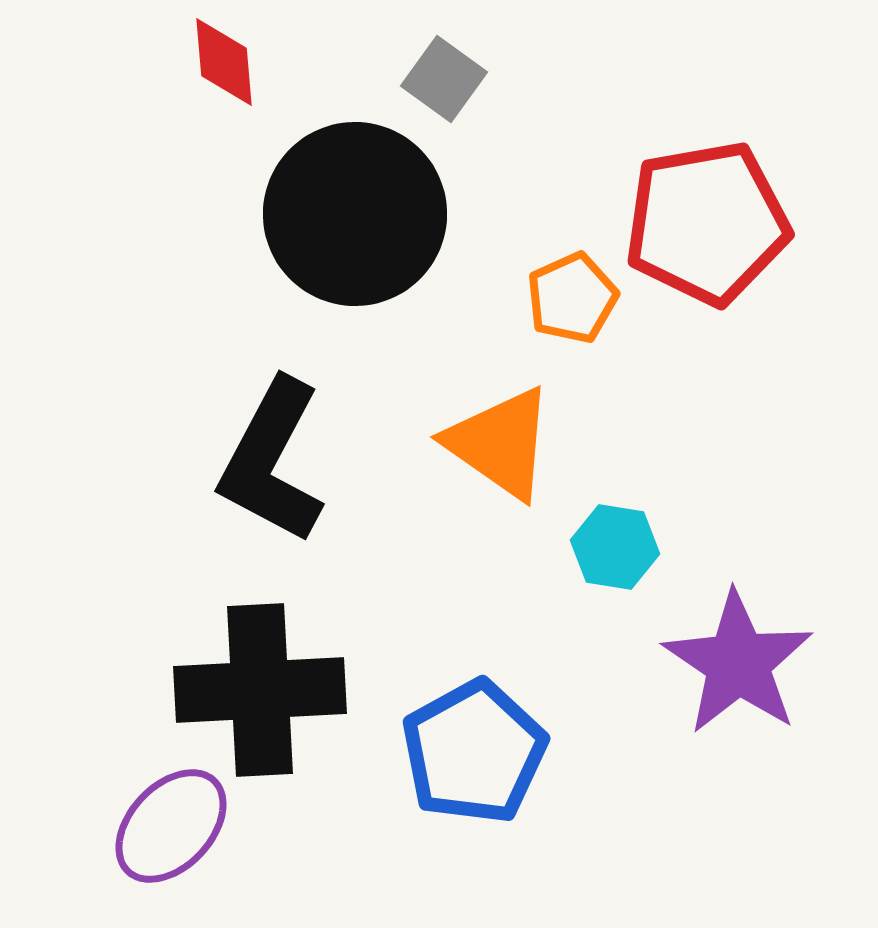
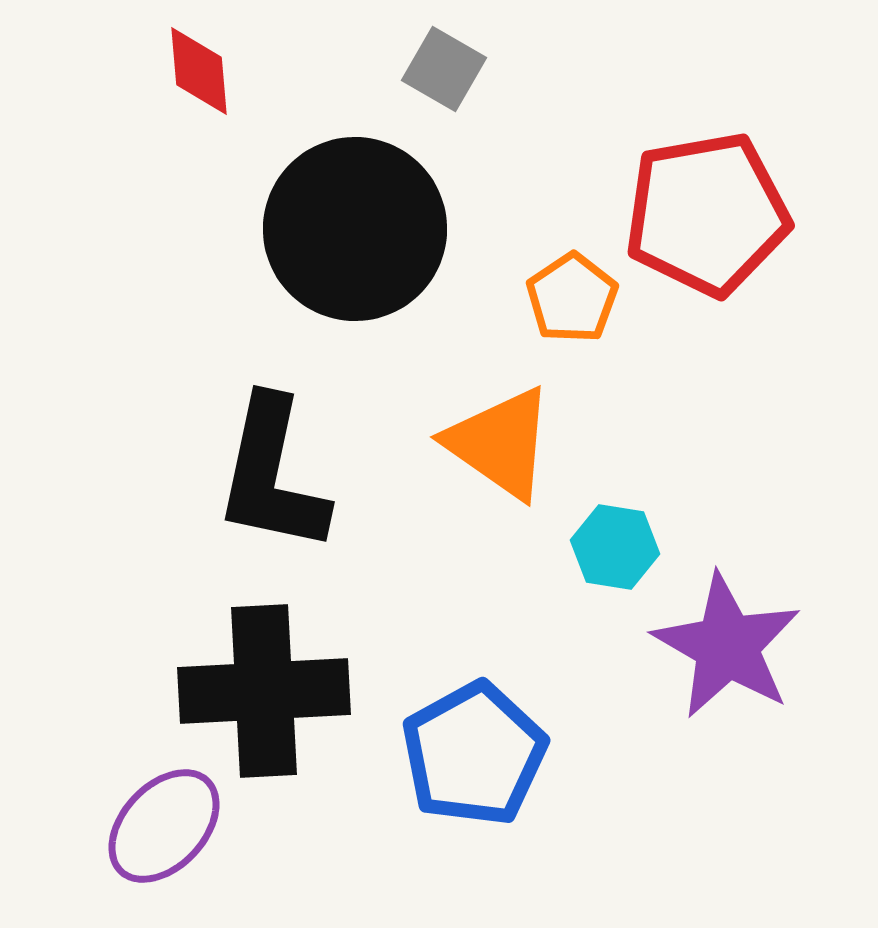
red diamond: moved 25 px left, 9 px down
gray square: moved 10 px up; rotated 6 degrees counterclockwise
black circle: moved 15 px down
red pentagon: moved 9 px up
orange pentagon: rotated 10 degrees counterclockwise
black L-shape: moved 14 px down; rotated 16 degrees counterclockwise
purple star: moved 11 px left, 17 px up; rotated 4 degrees counterclockwise
black cross: moved 4 px right, 1 px down
blue pentagon: moved 2 px down
purple ellipse: moved 7 px left
